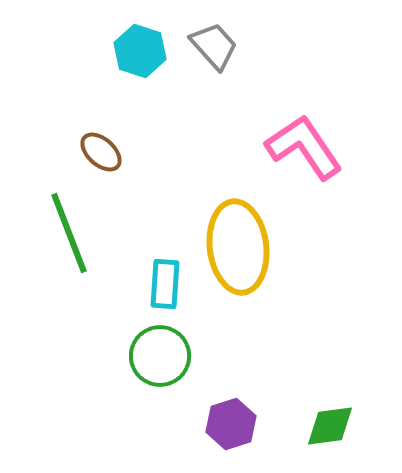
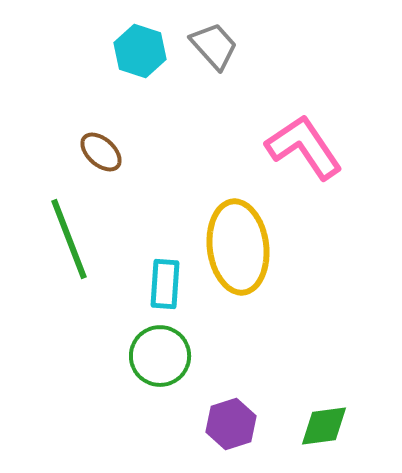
green line: moved 6 px down
green diamond: moved 6 px left
